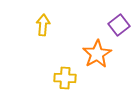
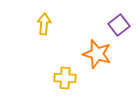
yellow arrow: moved 1 px right, 1 px up
orange star: rotated 24 degrees counterclockwise
